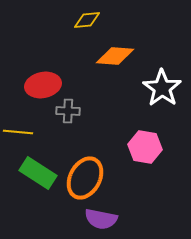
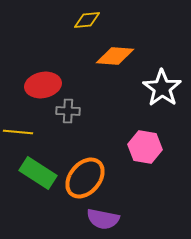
orange ellipse: rotated 12 degrees clockwise
purple semicircle: moved 2 px right
